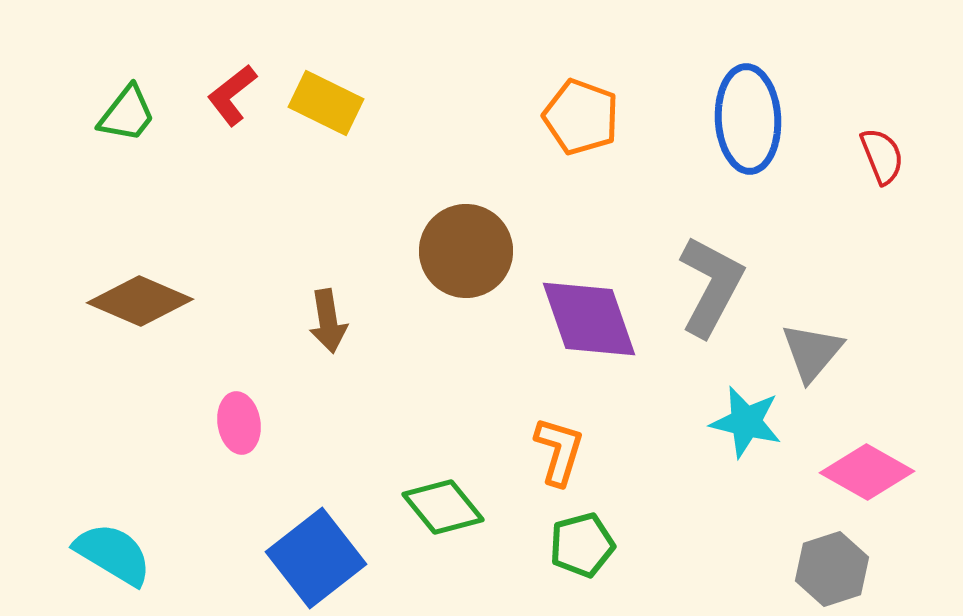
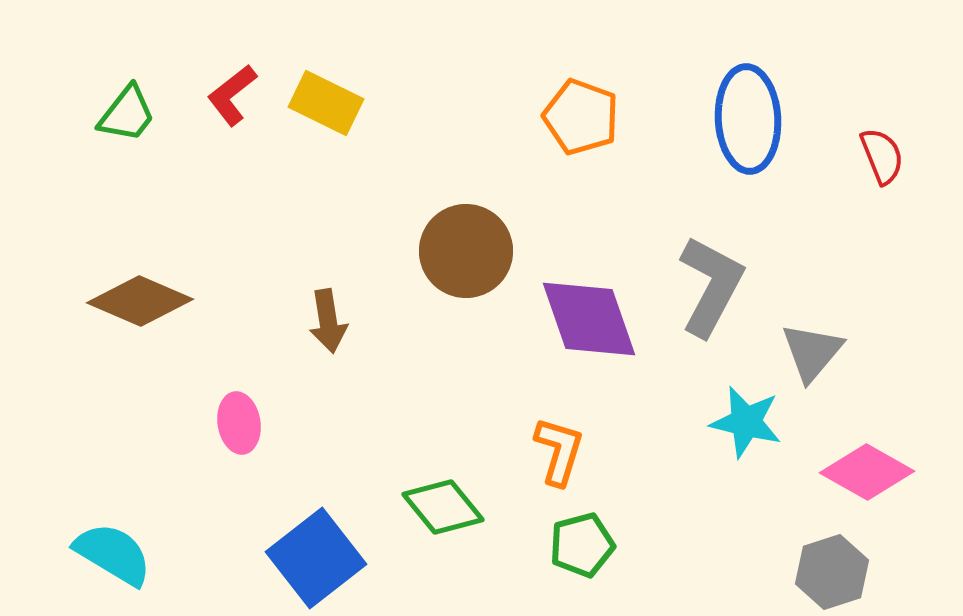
gray hexagon: moved 3 px down
